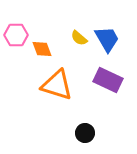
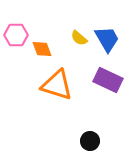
black circle: moved 5 px right, 8 px down
